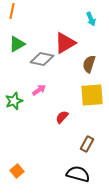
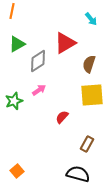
cyan arrow: rotated 16 degrees counterclockwise
gray diamond: moved 4 px left, 2 px down; rotated 45 degrees counterclockwise
